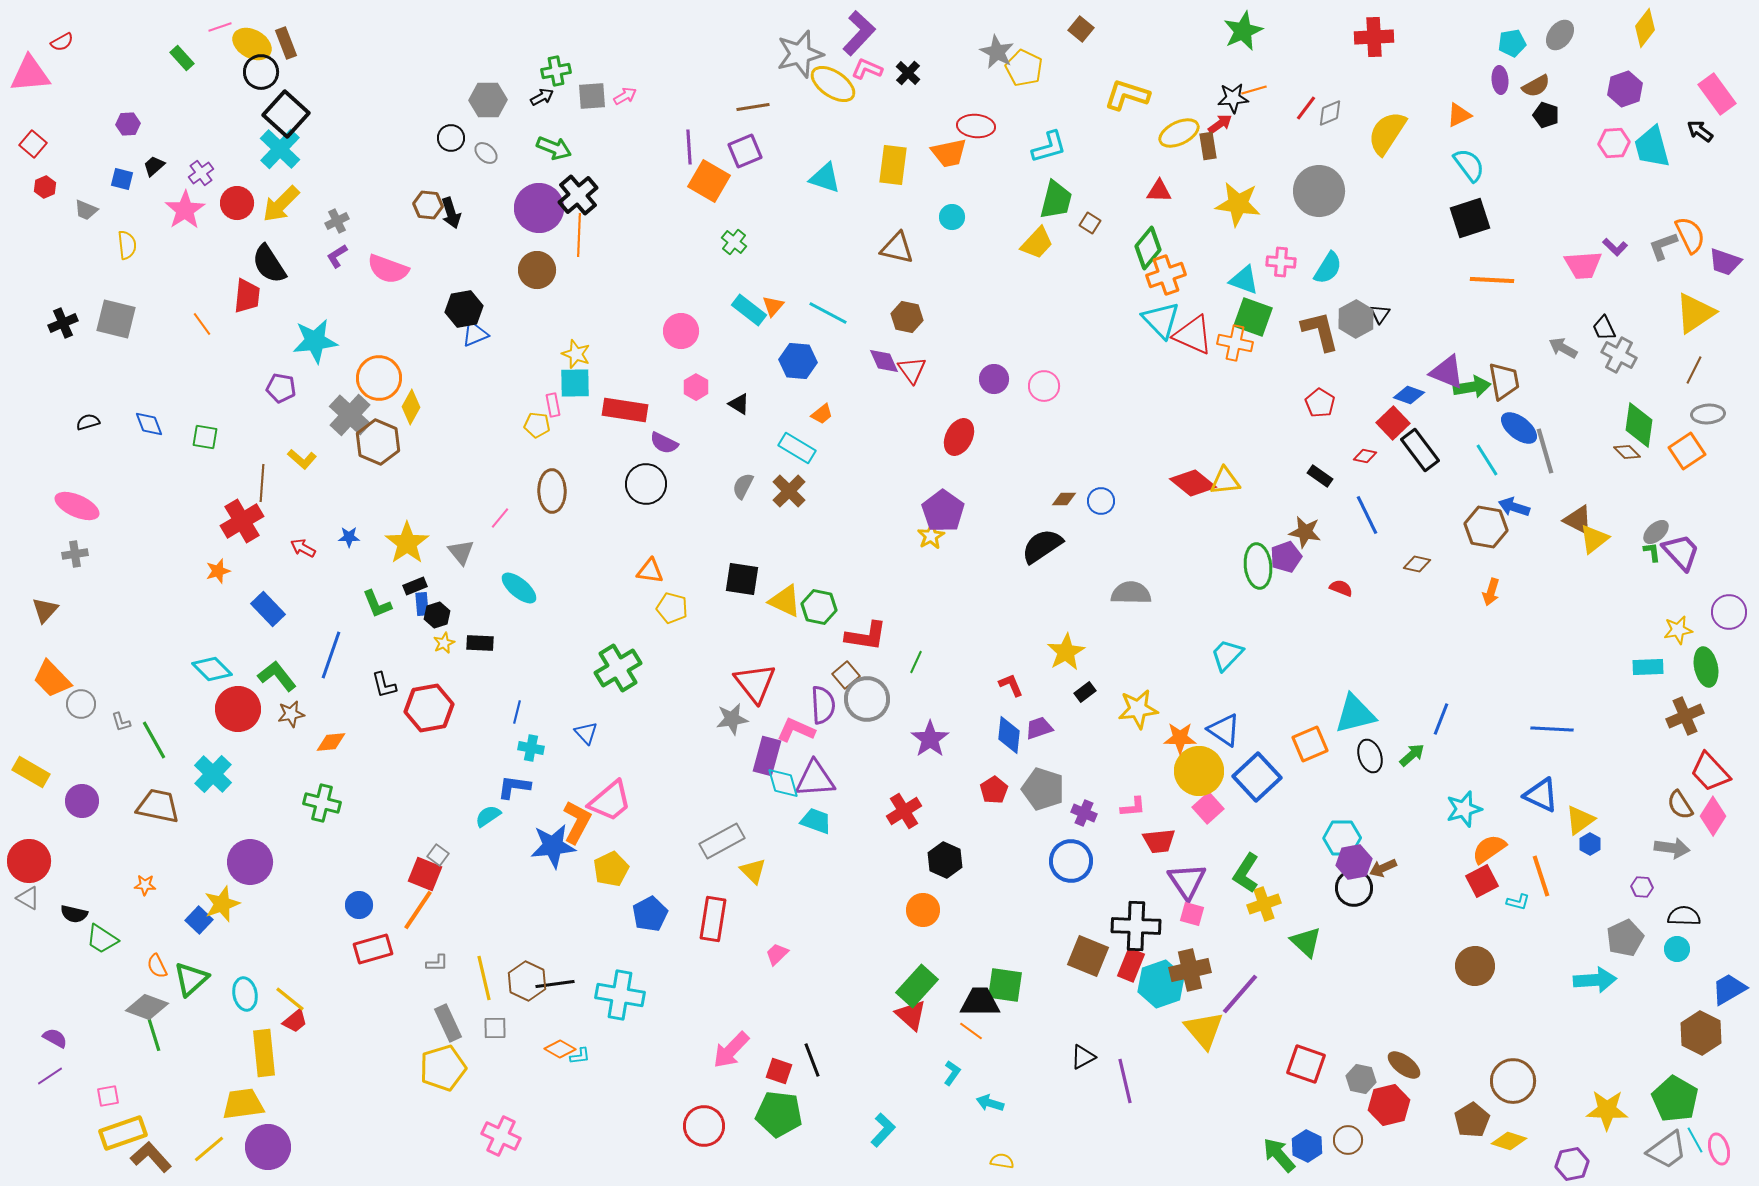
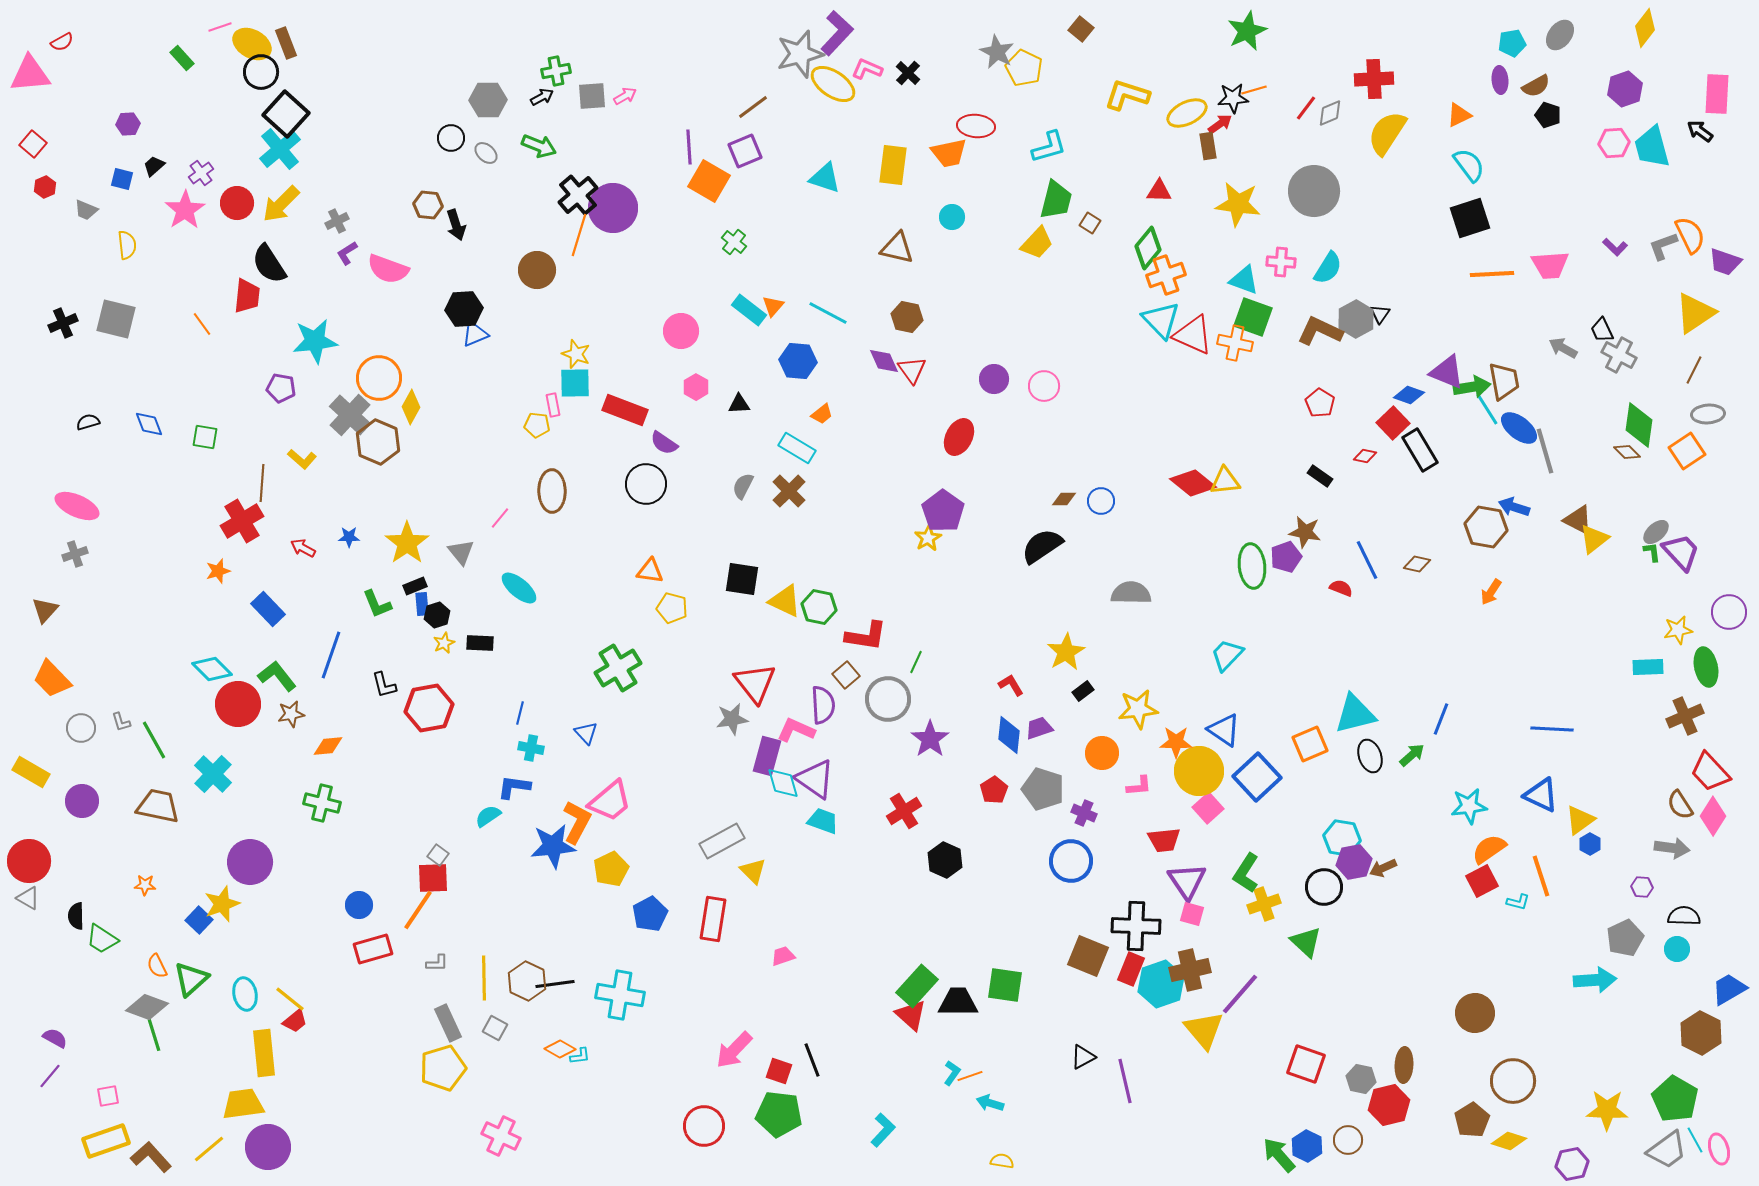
green star at (1243, 31): moved 4 px right
purple L-shape at (859, 33): moved 22 px left
red cross at (1374, 37): moved 42 px down
pink rectangle at (1717, 94): rotated 39 degrees clockwise
brown line at (753, 107): rotated 28 degrees counterclockwise
black pentagon at (1546, 115): moved 2 px right
yellow ellipse at (1179, 133): moved 8 px right, 20 px up
green arrow at (554, 148): moved 15 px left, 2 px up
cyan cross at (280, 149): rotated 6 degrees clockwise
gray circle at (1319, 191): moved 5 px left
purple circle at (539, 208): moved 74 px right
black arrow at (451, 213): moved 5 px right, 12 px down
orange line at (579, 235): rotated 15 degrees clockwise
purple L-shape at (337, 256): moved 10 px right, 3 px up
pink trapezoid at (1583, 265): moved 33 px left
orange line at (1492, 280): moved 6 px up; rotated 6 degrees counterclockwise
black hexagon at (464, 309): rotated 6 degrees clockwise
black trapezoid at (1604, 328): moved 2 px left, 2 px down
brown L-shape at (1320, 331): rotated 51 degrees counterclockwise
black triangle at (739, 404): rotated 35 degrees counterclockwise
red rectangle at (625, 410): rotated 12 degrees clockwise
purple semicircle at (664, 443): rotated 8 degrees clockwise
black rectangle at (1420, 450): rotated 6 degrees clockwise
cyan line at (1487, 460): moved 51 px up
blue line at (1367, 515): moved 45 px down
yellow star at (931, 536): moved 3 px left, 2 px down
gray cross at (75, 554): rotated 10 degrees counterclockwise
green ellipse at (1258, 566): moved 6 px left
orange arrow at (1491, 592): rotated 16 degrees clockwise
red L-shape at (1011, 685): rotated 8 degrees counterclockwise
black rectangle at (1085, 692): moved 2 px left, 1 px up
gray circle at (867, 699): moved 21 px right
gray circle at (81, 704): moved 24 px down
red circle at (238, 709): moved 5 px up
blue line at (517, 712): moved 3 px right, 1 px down
orange star at (1180, 738): moved 4 px left, 4 px down
orange diamond at (331, 742): moved 3 px left, 4 px down
purple triangle at (815, 779): rotated 39 degrees clockwise
pink L-shape at (1133, 807): moved 6 px right, 21 px up
cyan star at (1464, 809): moved 5 px right, 3 px up; rotated 9 degrees clockwise
cyan trapezoid at (816, 821): moved 7 px right
cyan hexagon at (1342, 838): rotated 9 degrees clockwise
red trapezoid at (1159, 841): moved 5 px right, 1 px up
red square at (425, 874): moved 8 px right, 4 px down; rotated 24 degrees counterclockwise
black circle at (1354, 888): moved 30 px left, 1 px up
orange circle at (923, 910): moved 179 px right, 157 px up
black semicircle at (74, 914): moved 2 px right, 2 px down; rotated 76 degrees clockwise
pink trapezoid at (777, 954): moved 6 px right, 2 px down; rotated 25 degrees clockwise
red rectangle at (1131, 965): moved 4 px down
brown circle at (1475, 966): moved 47 px down
yellow line at (484, 978): rotated 12 degrees clockwise
black trapezoid at (980, 1002): moved 22 px left
gray square at (495, 1028): rotated 30 degrees clockwise
orange line at (971, 1031): moved 1 px left, 45 px down; rotated 55 degrees counterclockwise
pink arrow at (731, 1050): moved 3 px right
brown ellipse at (1404, 1065): rotated 56 degrees clockwise
purple line at (50, 1076): rotated 16 degrees counterclockwise
yellow rectangle at (123, 1133): moved 17 px left, 8 px down
